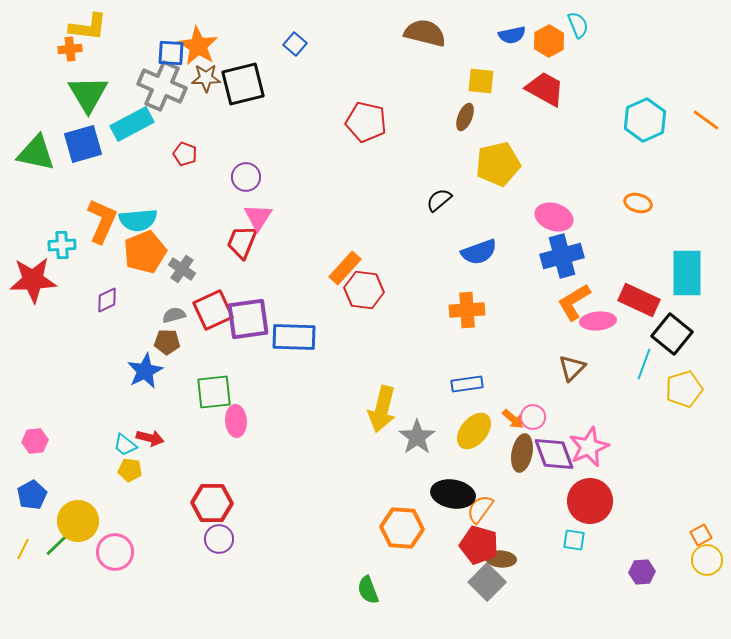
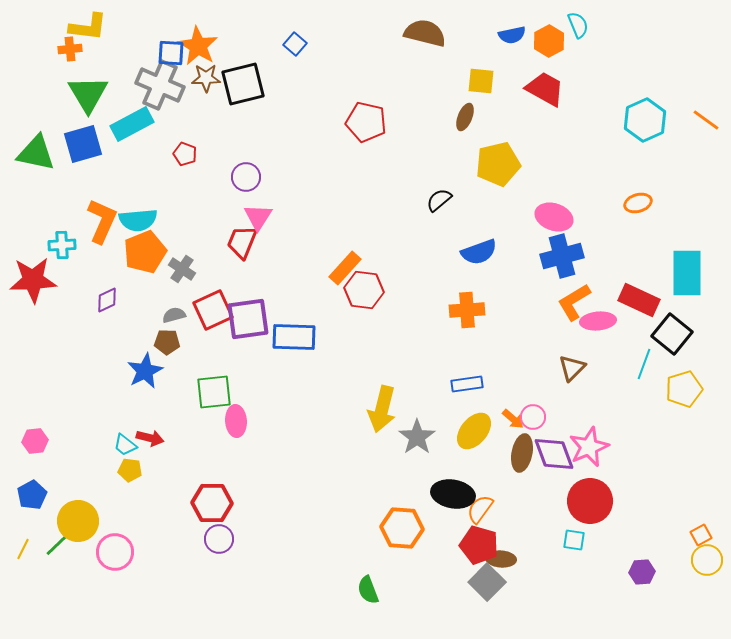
gray cross at (162, 86): moved 2 px left, 1 px up
orange ellipse at (638, 203): rotated 32 degrees counterclockwise
